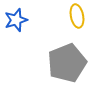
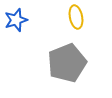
yellow ellipse: moved 1 px left, 1 px down
